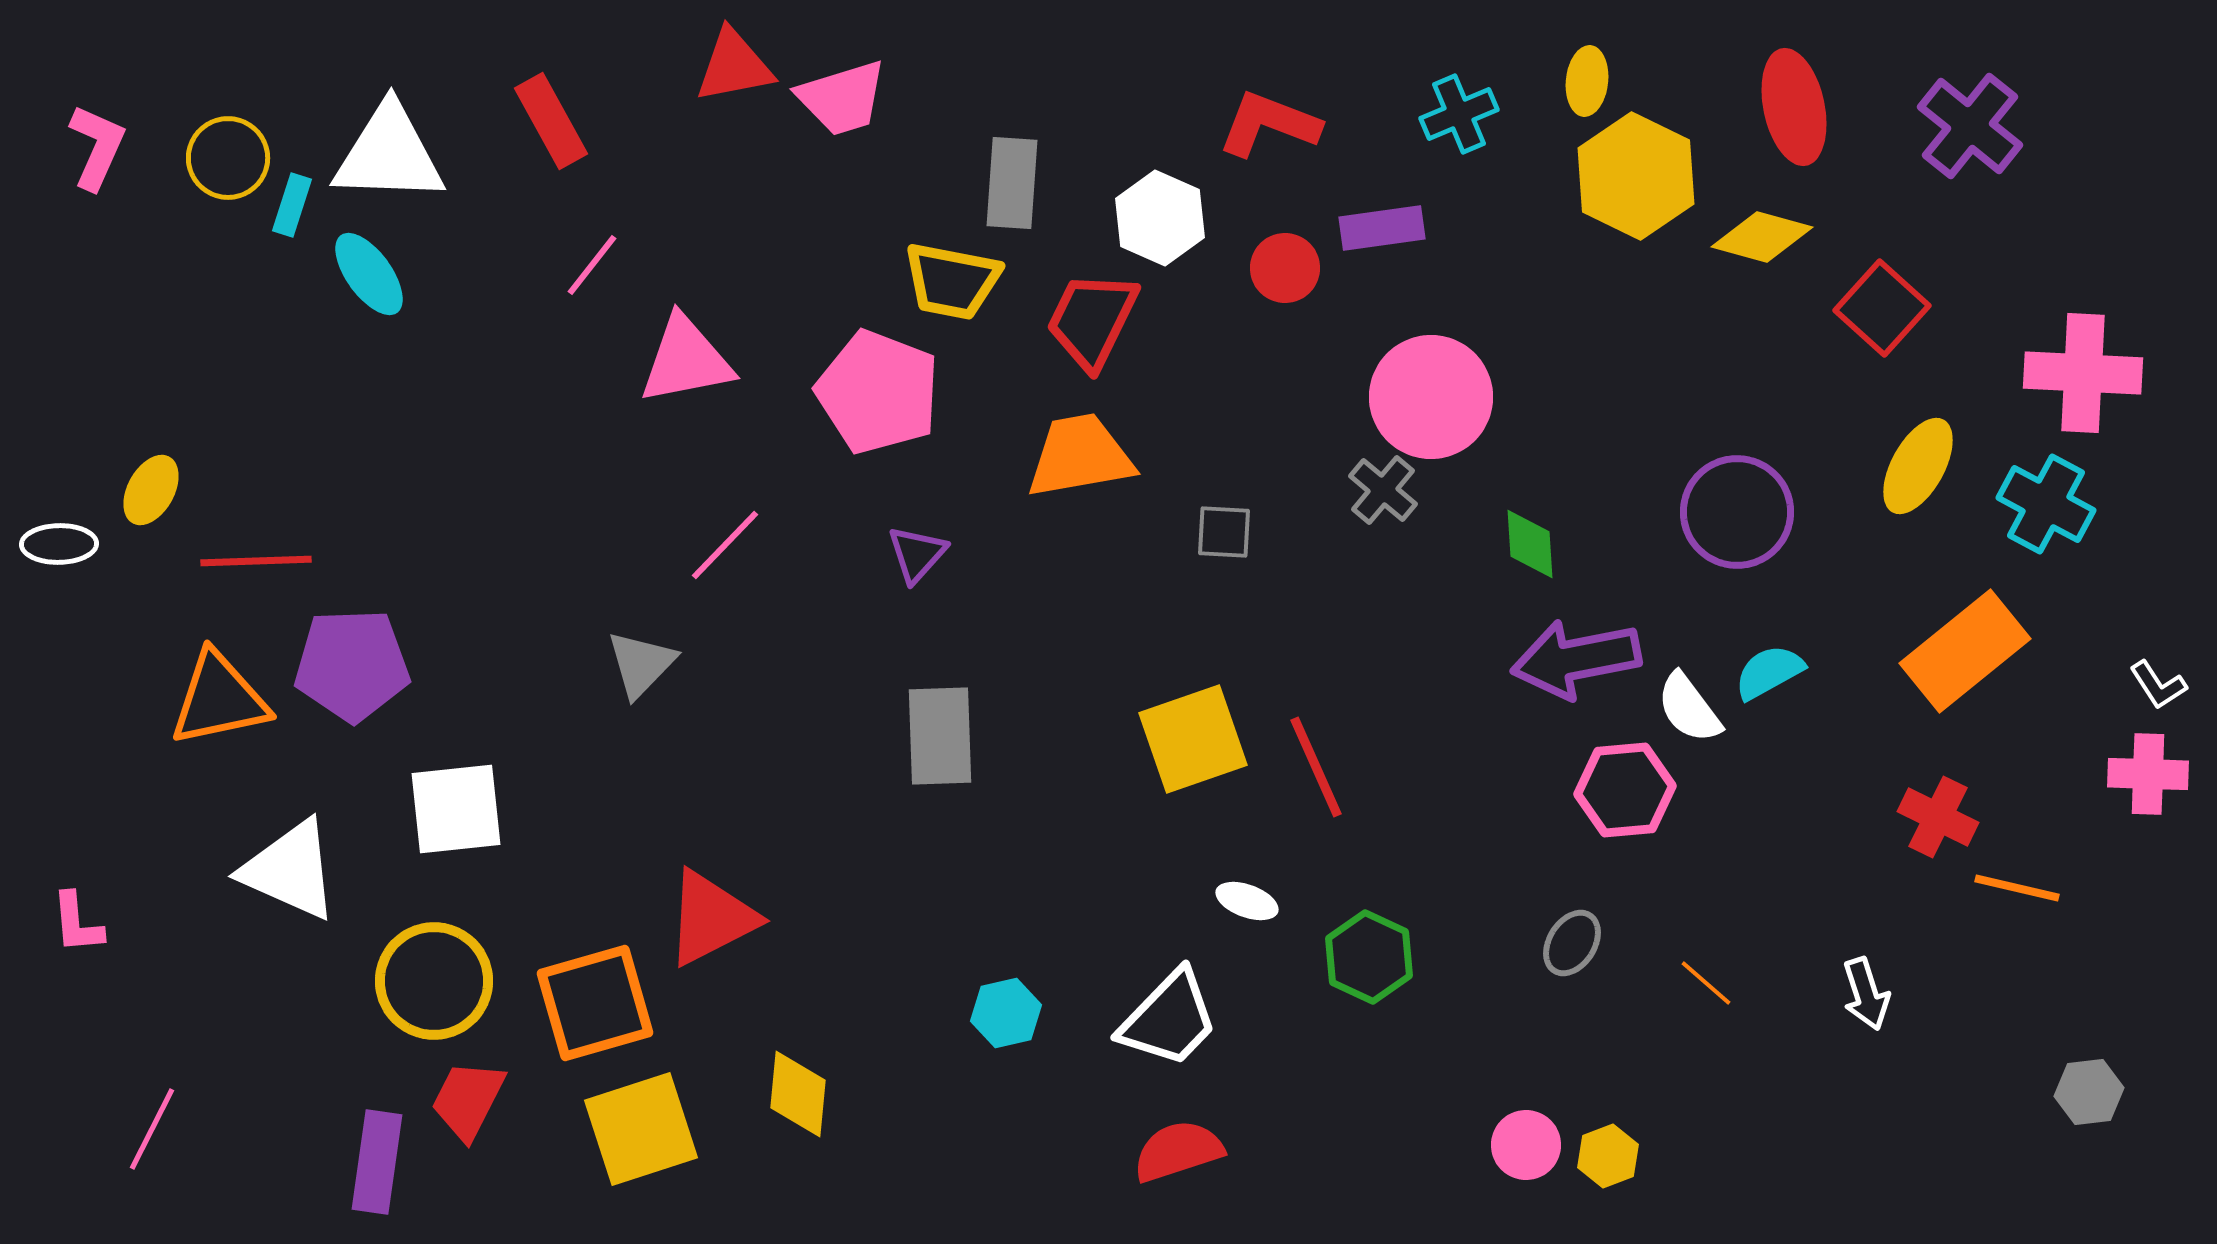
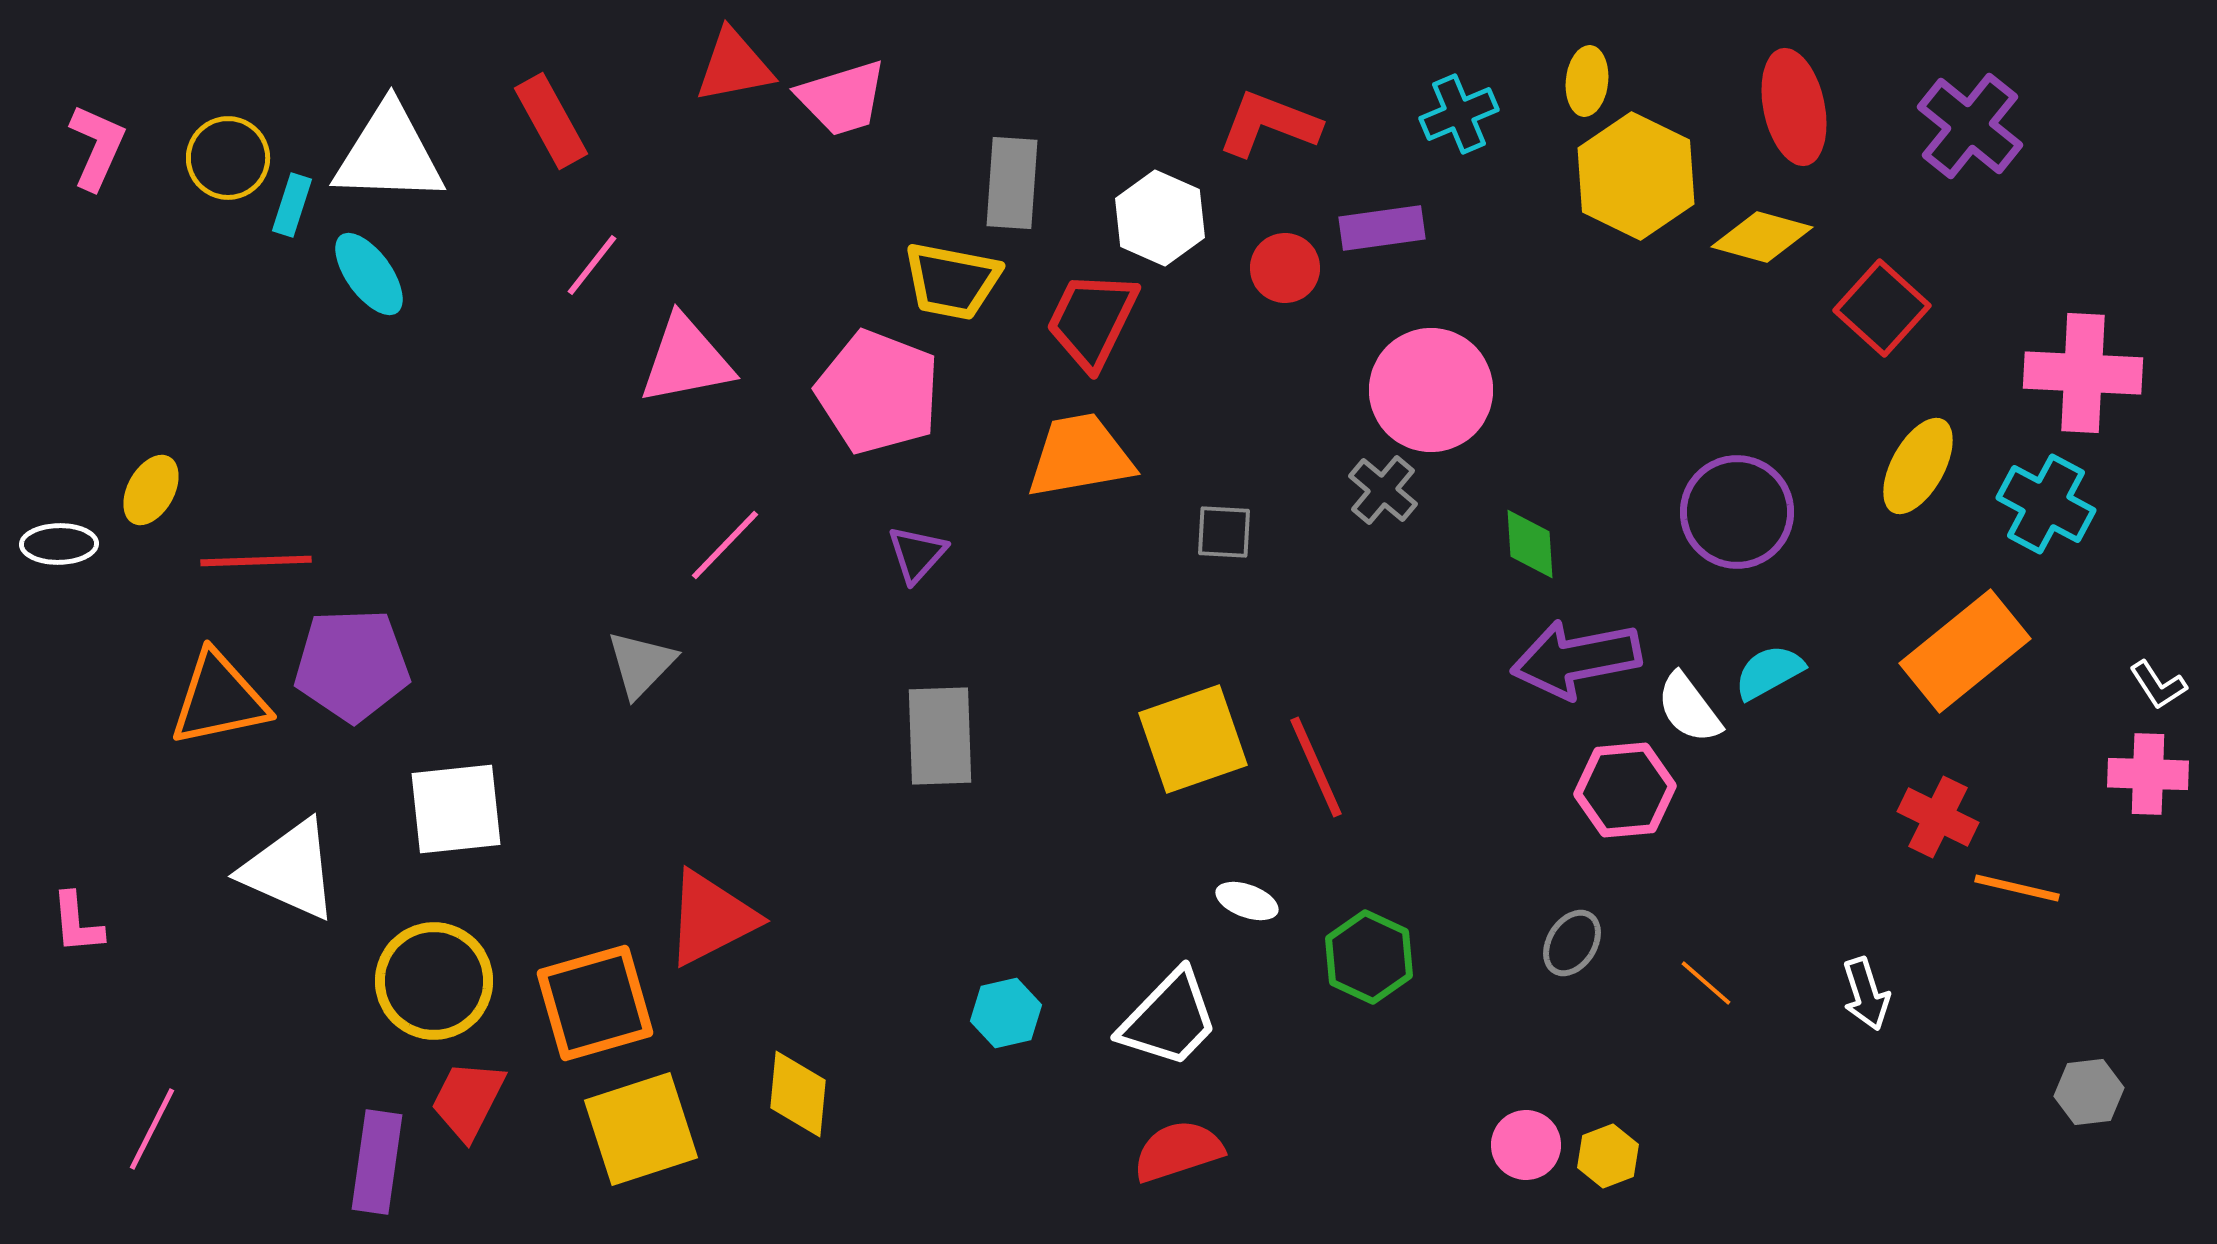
pink circle at (1431, 397): moved 7 px up
